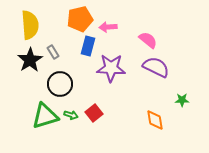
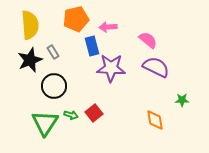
orange pentagon: moved 4 px left
blue rectangle: moved 4 px right; rotated 30 degrees counterclockwise
black star: rotated 10 degrees clockwise
black circle: moved 6 px left, 2 px down
green triangle: moved 7 px down; rotated 40 degrees counterclockwise
